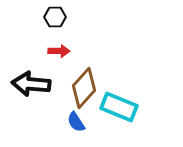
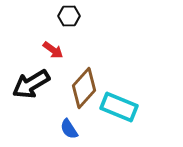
black hexagon: moved 14 px right, 1 px up
red arrow: moved 6 px left, 1 px up; rotated 35 degrees clockwise
black arrow: rotated 36 degrees counterclockwise
blue semicircle: moved 7 px left, 7 px down
